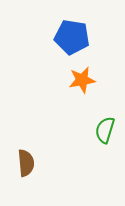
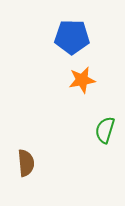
blue pentagon: rotated 8 degrees counterclockwise
